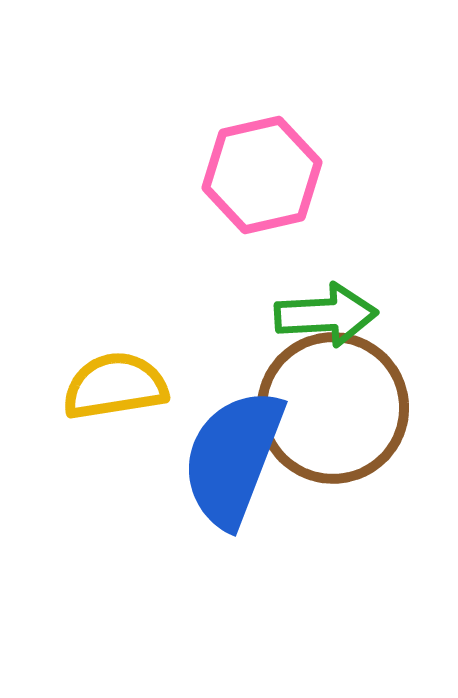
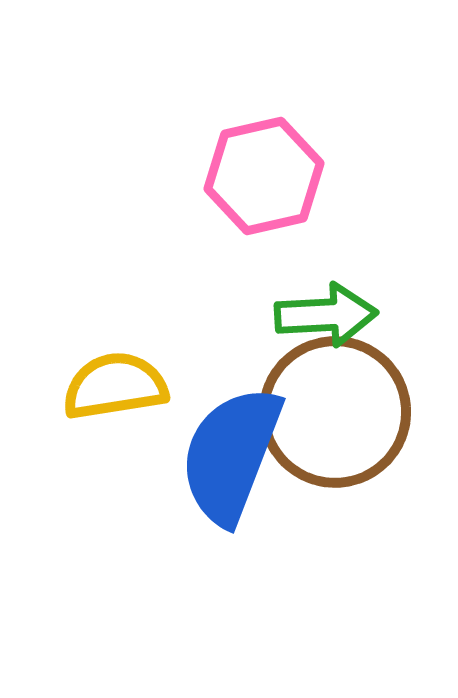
pink hexagon: moved 2 px right, 1 px down
brown circle: moved 2 px right, 4 px down
blue semicircle: moved 2 px left, 3 px up
